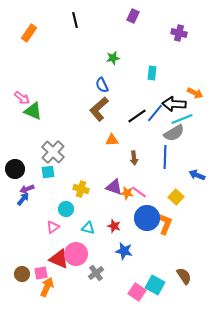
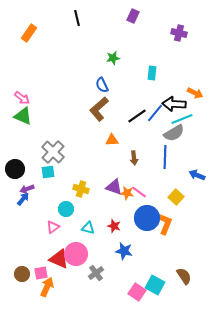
black line at (75, 20): moved 2 px right, 2 px up
green triangle at (33, 111): moved 10 px left, 5 px down
